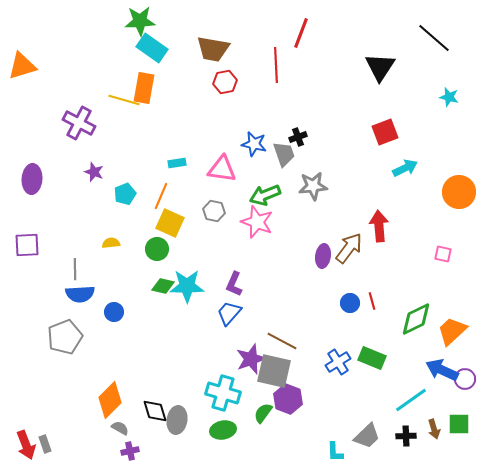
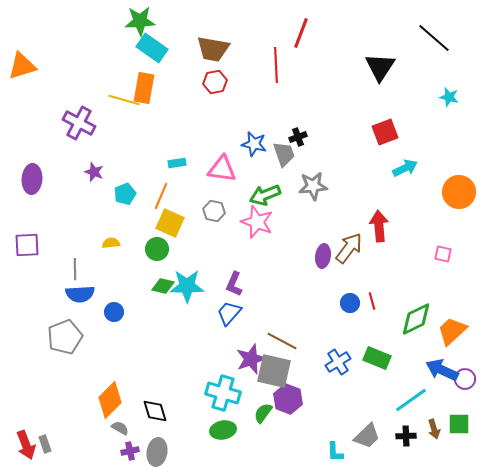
red hexagon at (225, 82): moved 10 px left
green rectangle at (372, 358): moved 5 px right
gray ellipse at (177, 420): moved 20 px left, 32 px down
